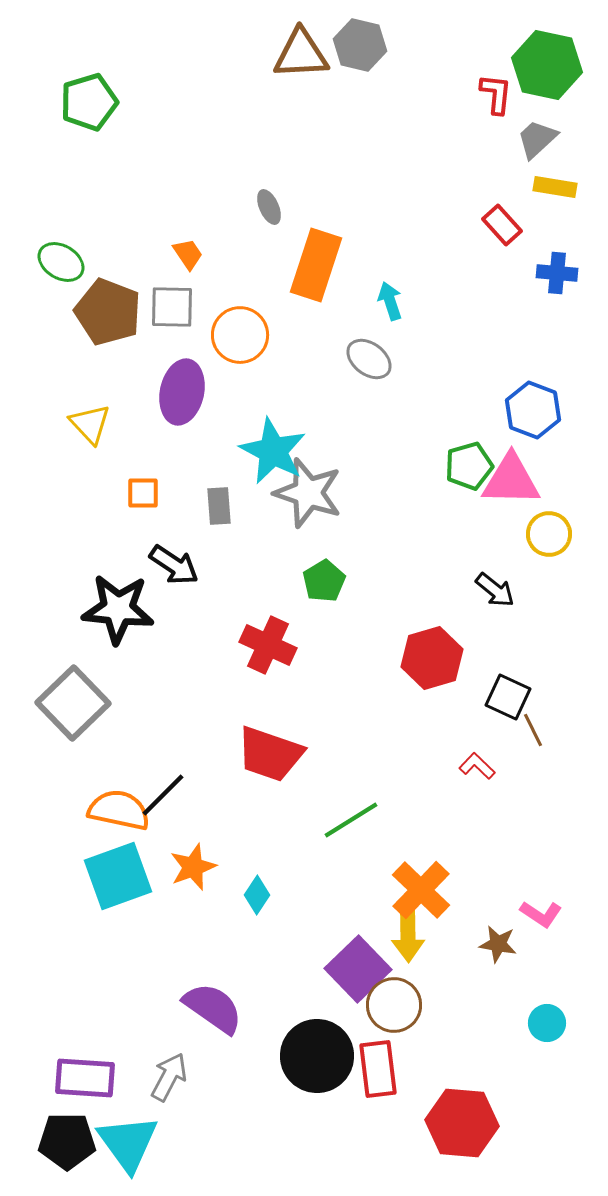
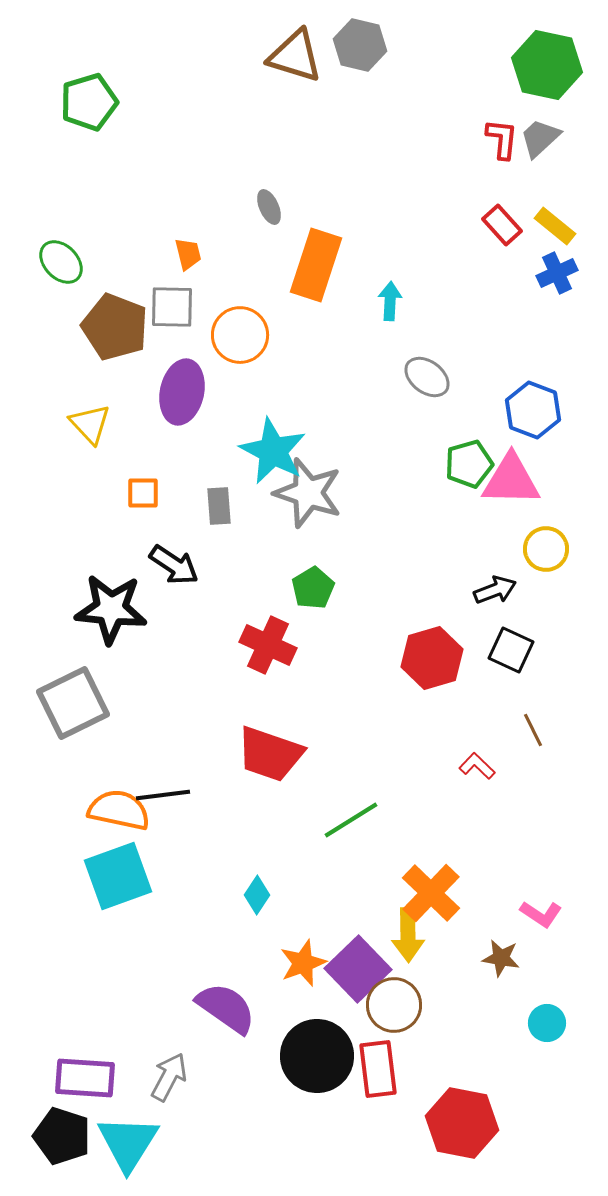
brown triangle at (301, 54): moved 6 px left, 2 px down; rotated 20 degrees clockwise
red L-shape at (496, 94): moved 6 px right, 45 px down
gray trapezoid at (537, 139): moved 3 px right, 1 px up
yellow rectangle at (555, 187): moved 39 px down; rotated 30 degrees clockwise
orange trapezoid at (188, 254): rotated 20 degrees clockwise
green ellipse at (61, 262): rotated 15 degrees clockwise
blue cross at (557, 273): rotated 30 degrees counterclockwise
cyan arrow at (390, 301): rotated 21 degrees clockwise
brown pentagon at (108, 312): moved 7 px right, 15 px down
gray ellipse at (369, 359): moved 58 px right, 18 px down
green pentagon at (469, 466): moved 2 px up
yellow circle at (549, 534): moved 3 px left, 15 px down
green pentagon at (324, 581): moved 11 px left, 7 px down
black arrow at (495, 590): rotated 60 degrees counterclockwise
black star at (118, 609): moved 7 px left
black square at (508, 697): moved 3 px right, 47 px up
gray square at (73, 703): rotated 18 degrees clockwise
black line at (163, 795): rotated 38 degrees clockwise
orange star at (193, 867): moved 110 px right, 96 px down
orange cross at (421, 890): moved 10 px right, 3 px down
brown star at (498, 944): moved 3 px right, 14 px down
purple semicircle at (213, 1008): moved 13 px right
red hexagon at (462, 1123): rotated 6 degrees clockwise
black pentagon at (67, 1141): moved 5 px left, 5 px up; rotated 18 degrees clockwise
cyan triangle at (128, 1143): rotated 8 degrees clockwise
